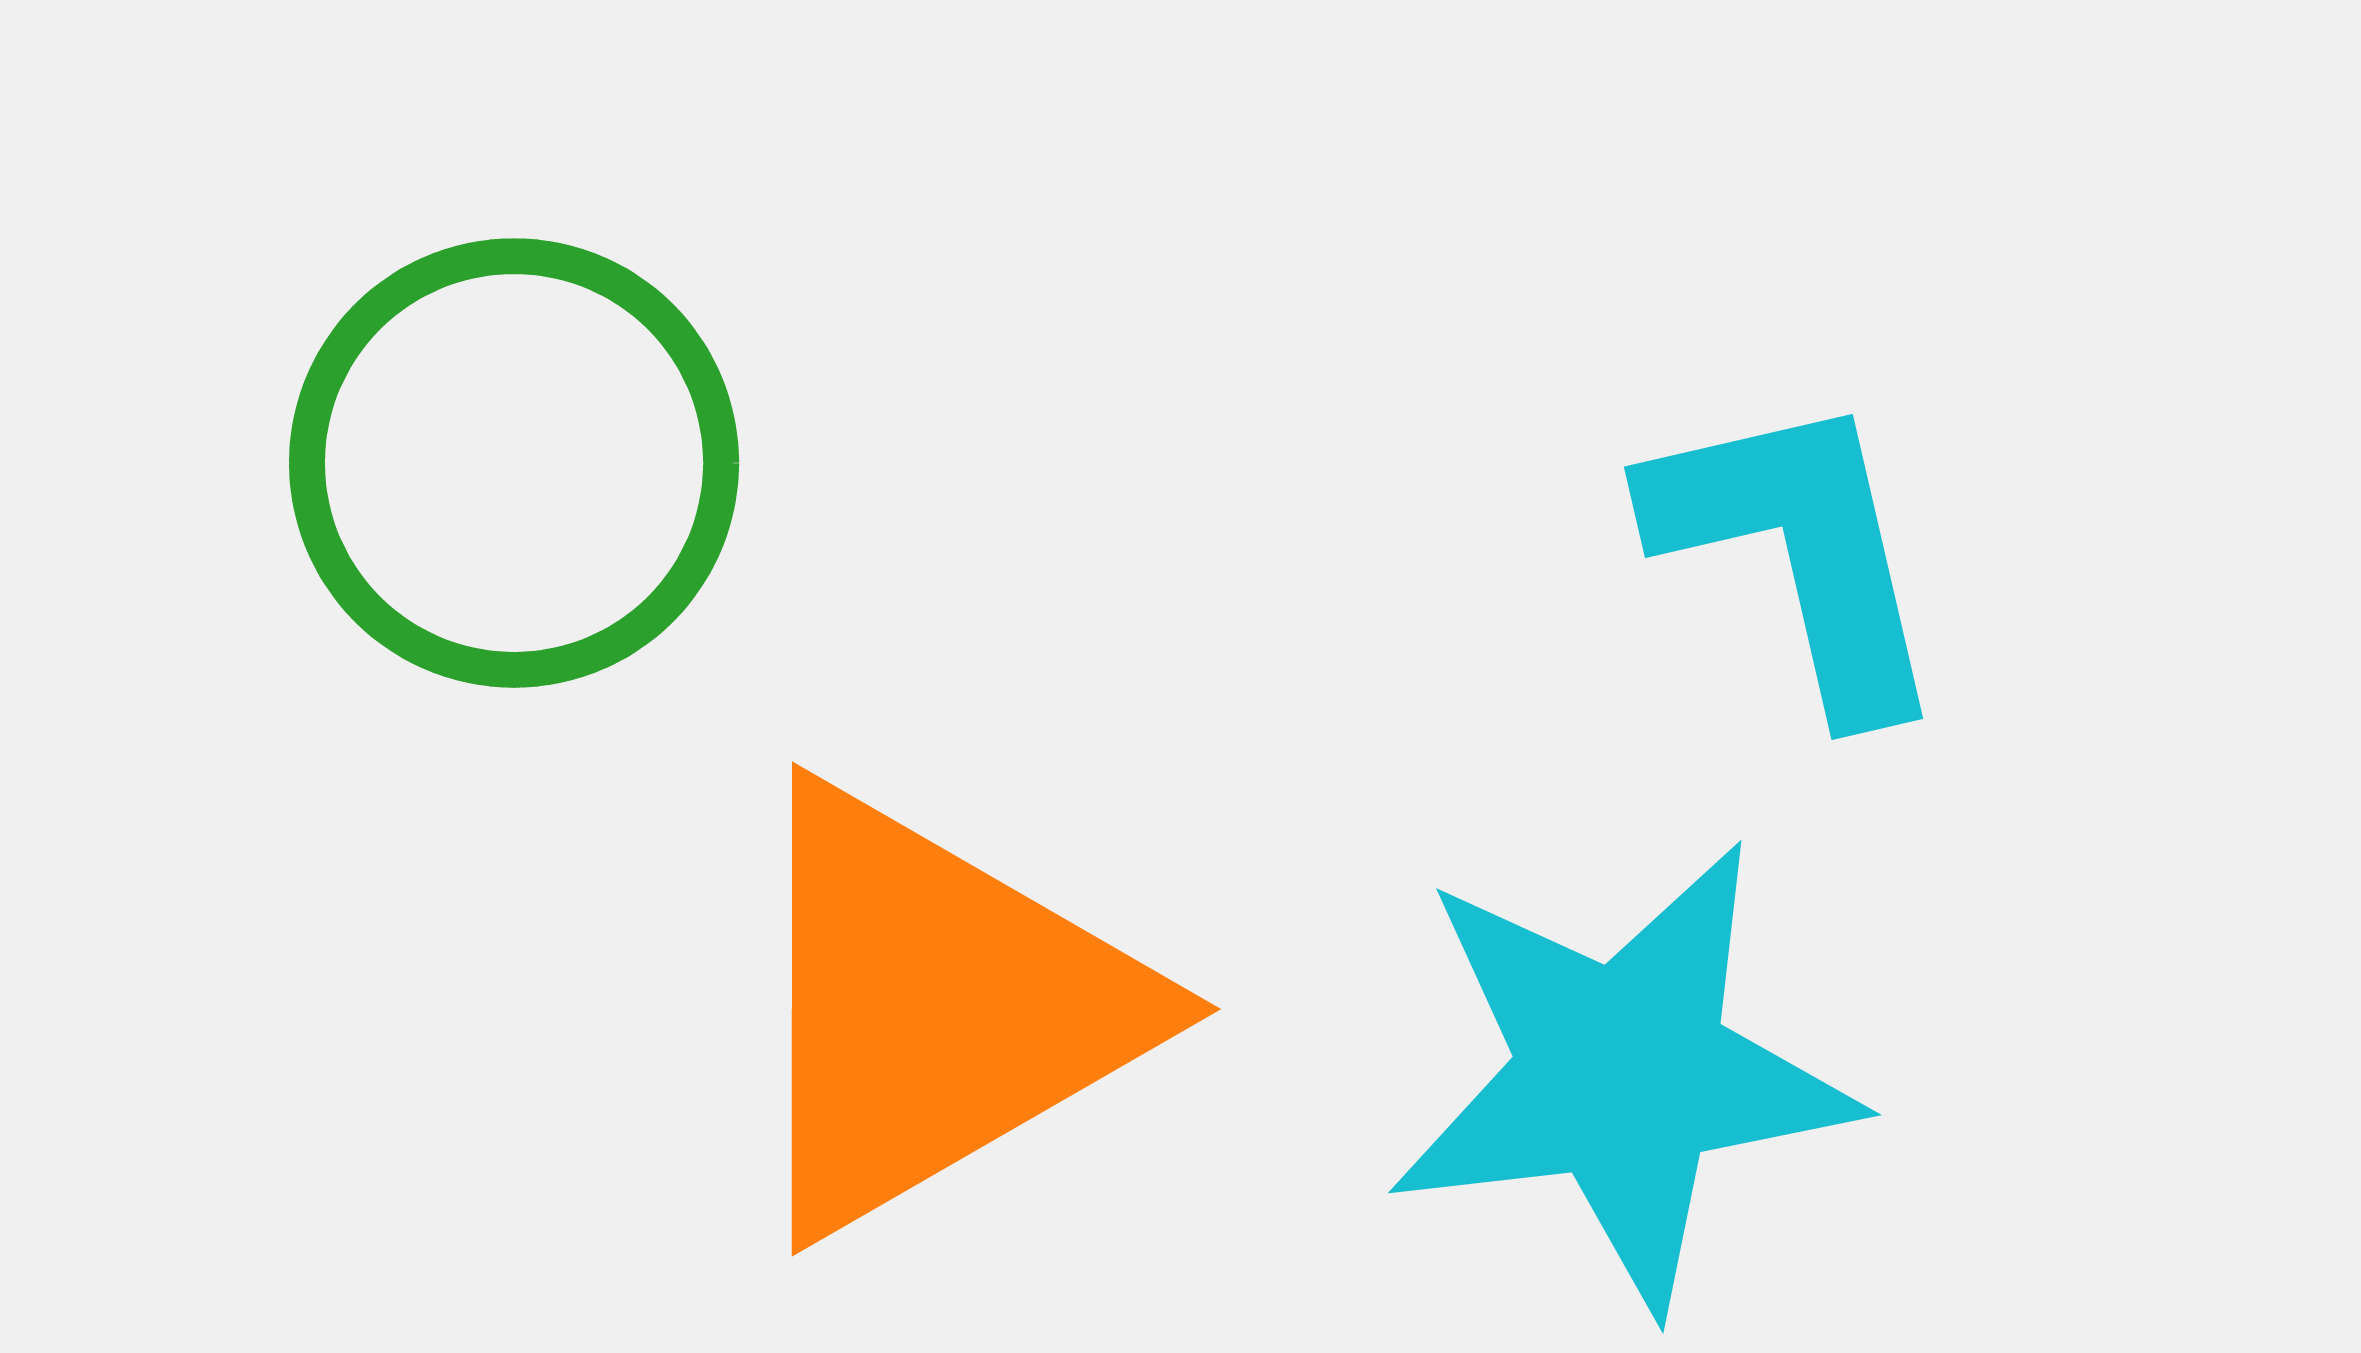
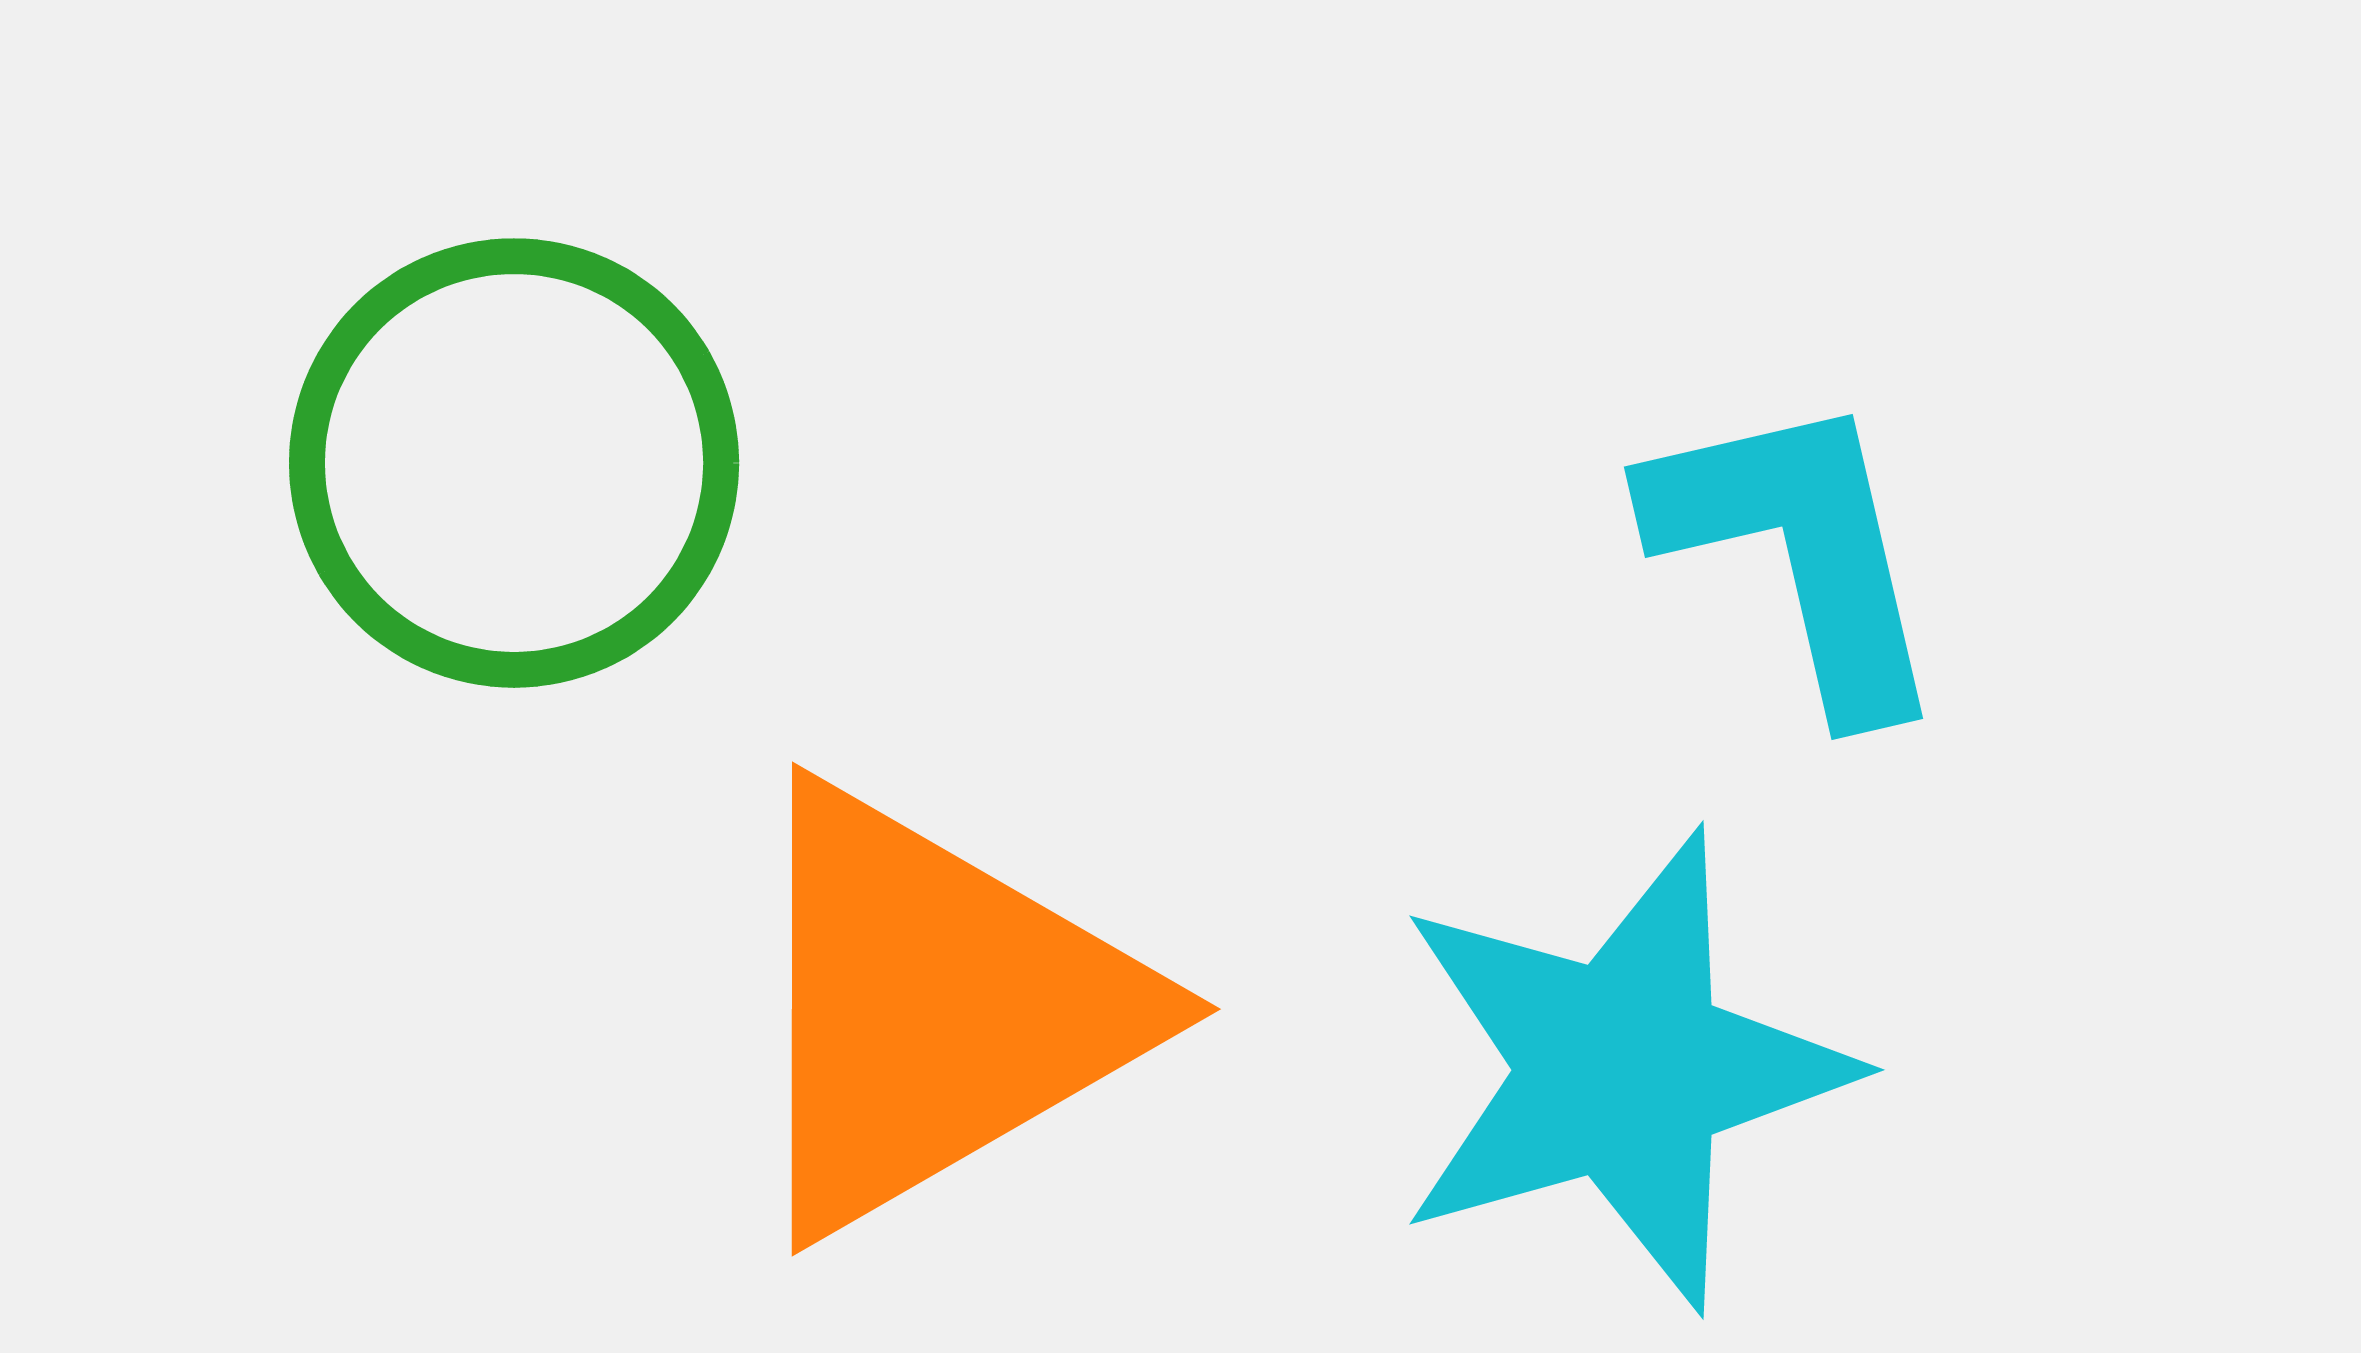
cyan star: moved 4 px up; rotated 9 degrees counterclockwise
